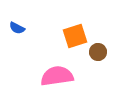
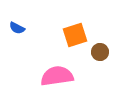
orange square: moved 1 px up
brown circle: moved 2 px right
